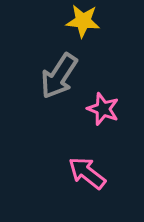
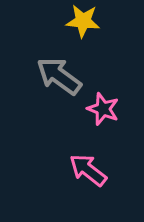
gray arrow: rotated 93 degrees clockwise
pink arrow: moved 1 px right, 3 px up
